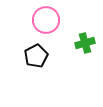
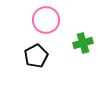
green cross: moved 2 px left
